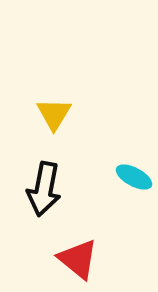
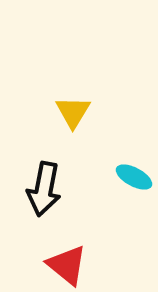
yellow triangle: moved 19 px right, 2 px up
red triangle: moved 11 px left, 6 px down
